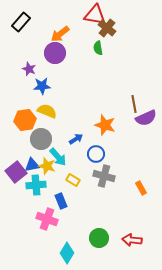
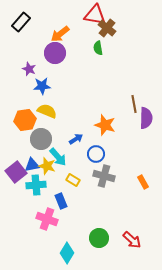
purple semicircle: rotated 65 degrees counterclockwise
orange rectangle: moved 2 px right, 6 px up
red arrow: rotated 144 degrees counterclockwise
